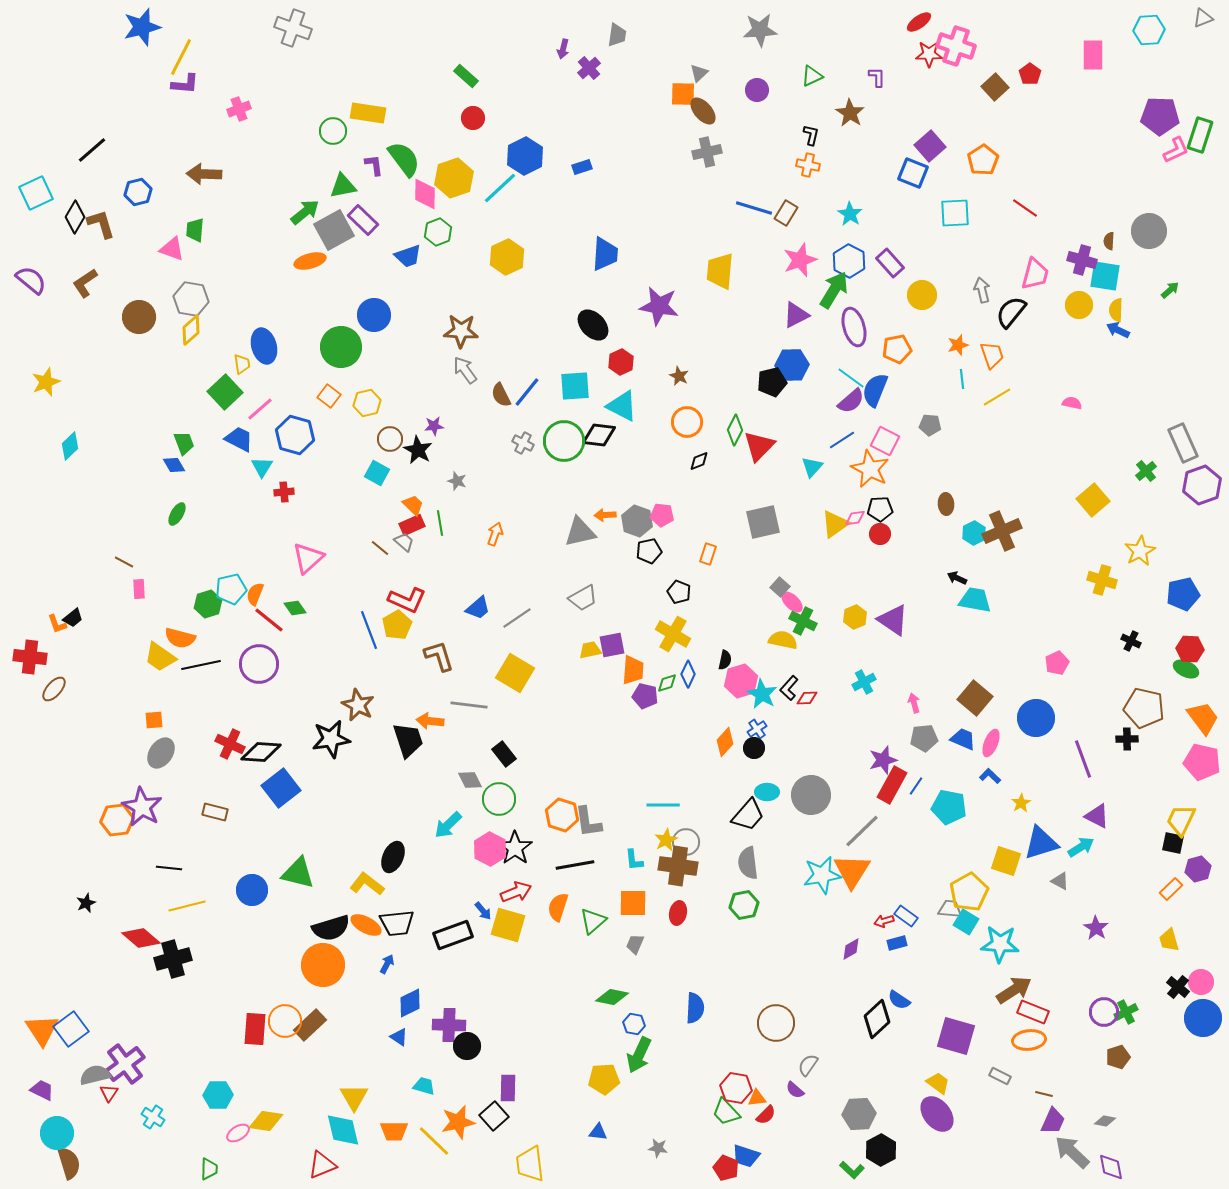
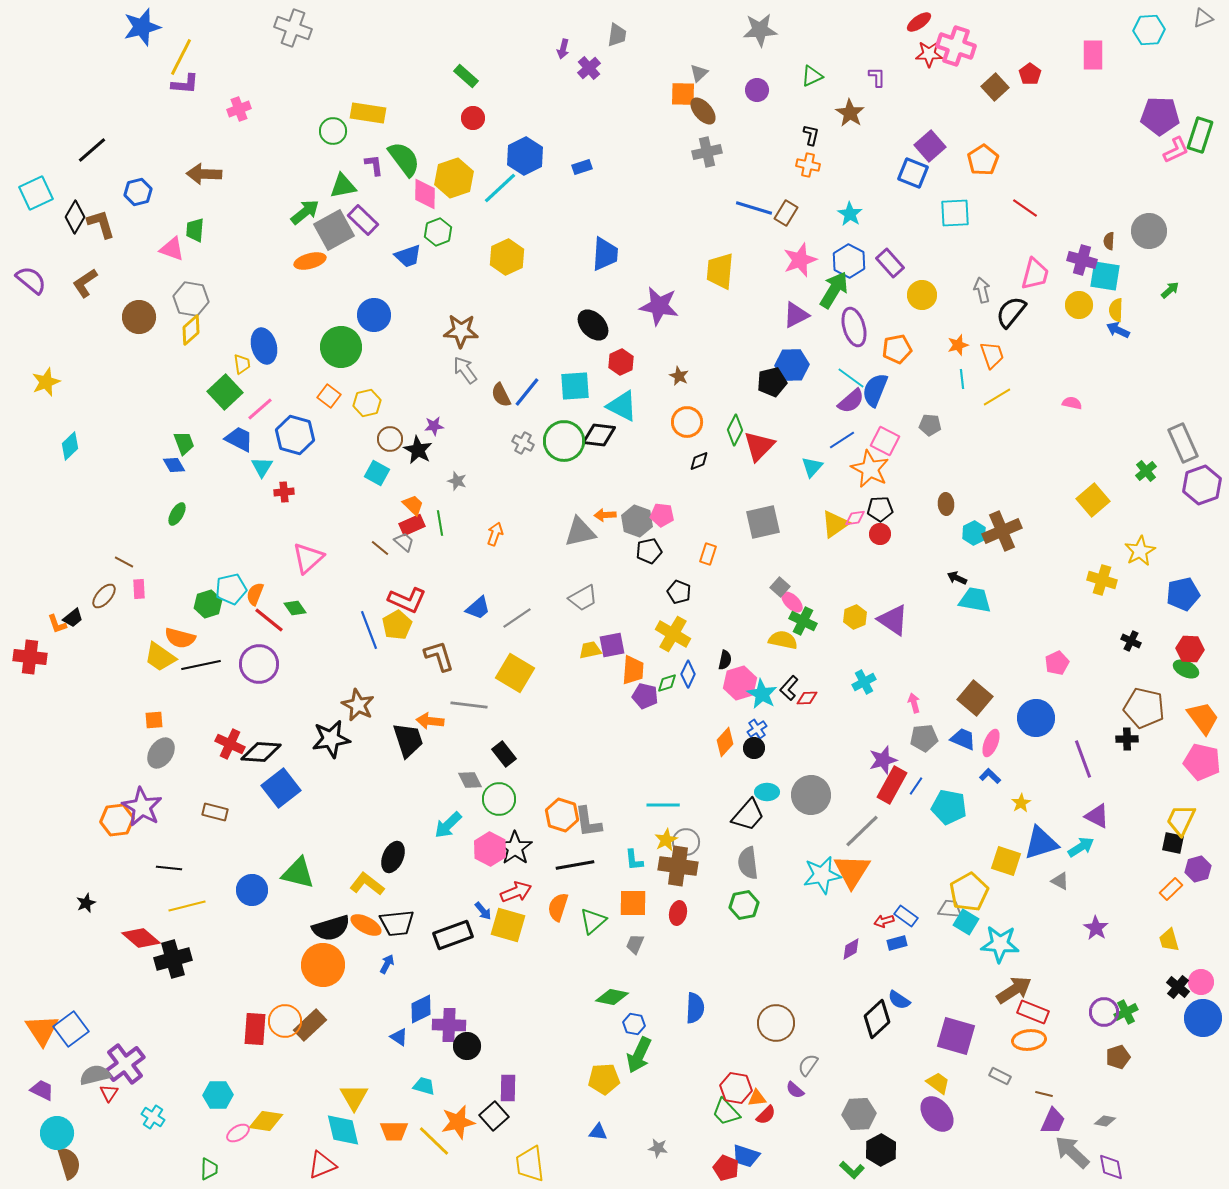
pink hexagon at (741, 681): moved 1 px left, 2 px down
brown ellipse at (54, 689): moved 50 px right, 93 px up
blue diamond at (410, 1003): moved 11 px right, 6 px down
